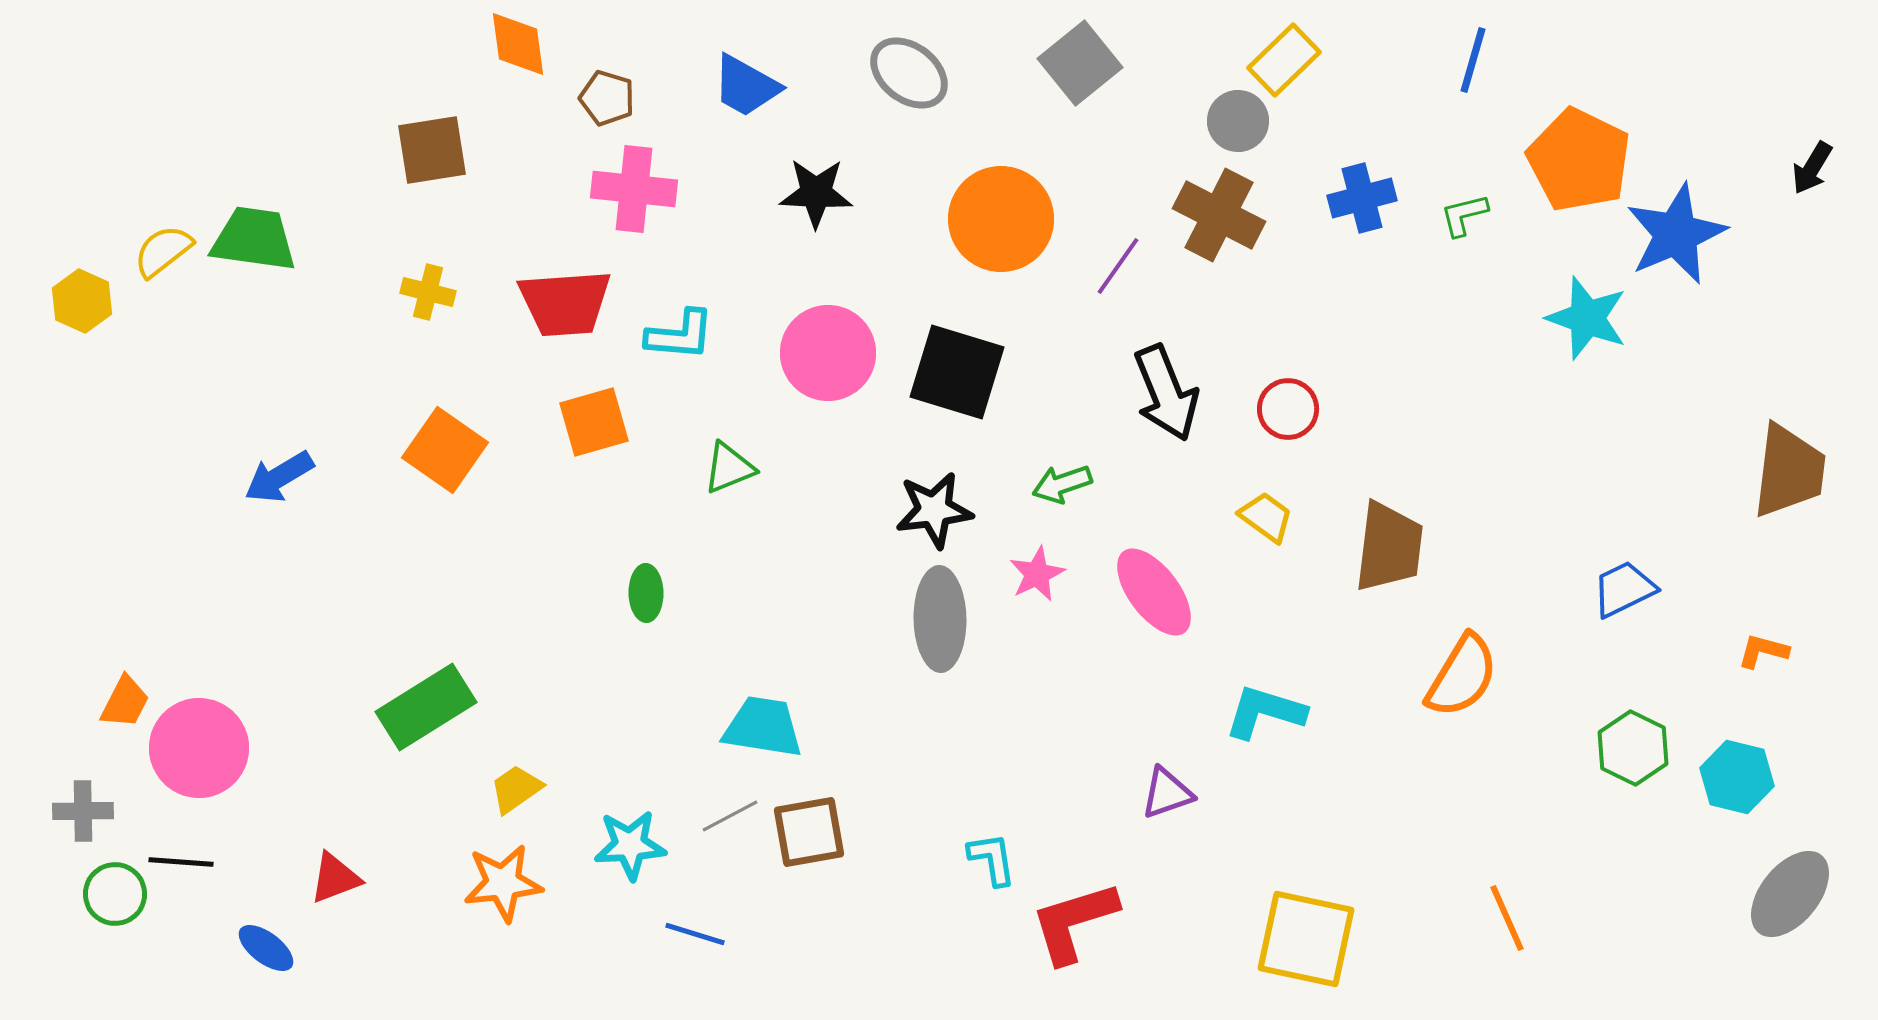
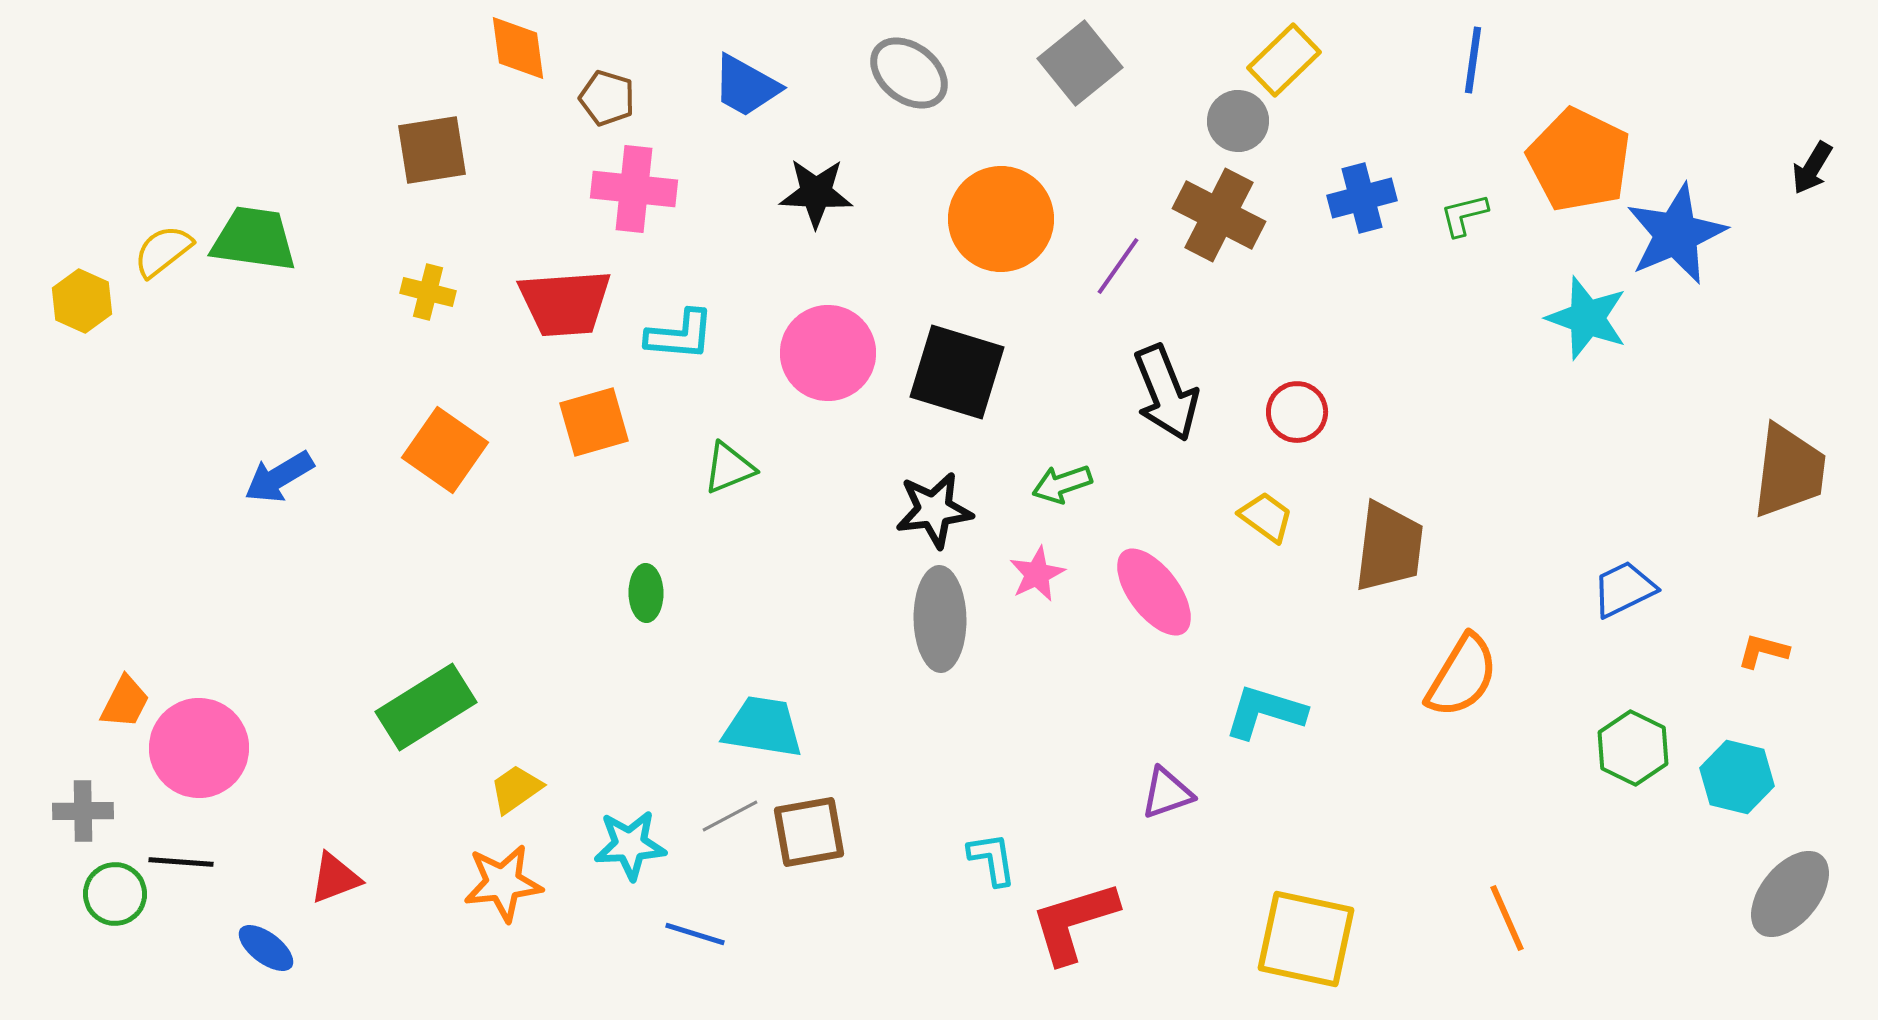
orange diamond at (518, 44): moved 4 px down
blue line at (1473, 60): rotated 8 degrees counterclockwise
red circle at (1288, 409): moved 9 px right, 3 px down
